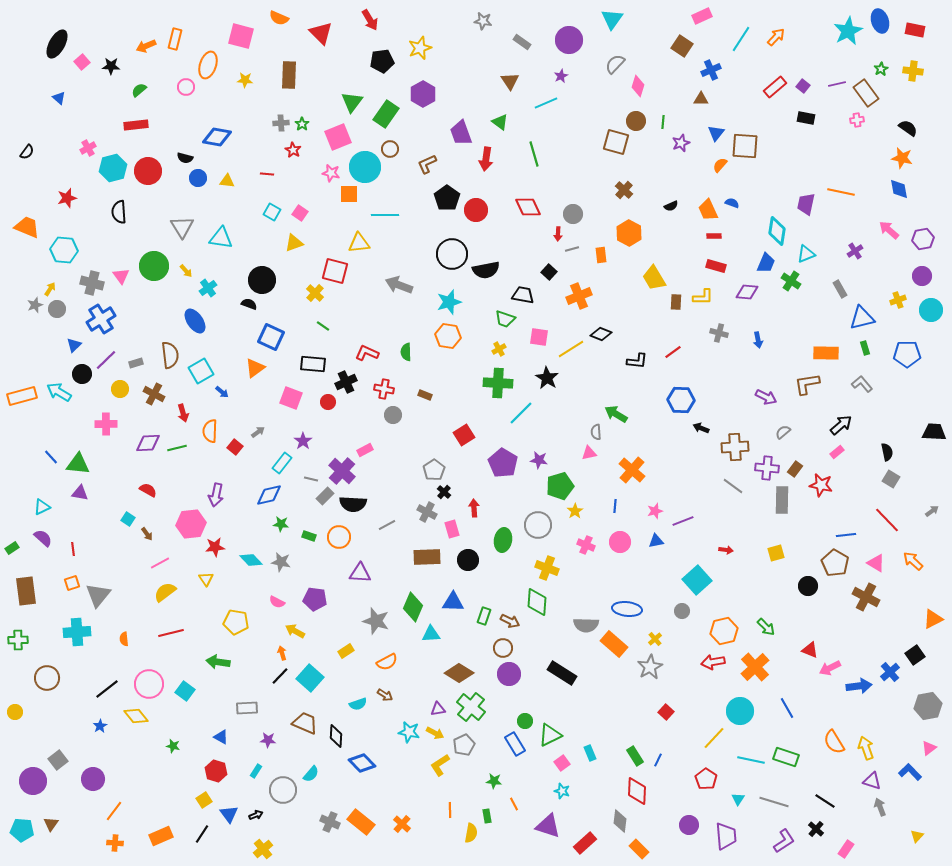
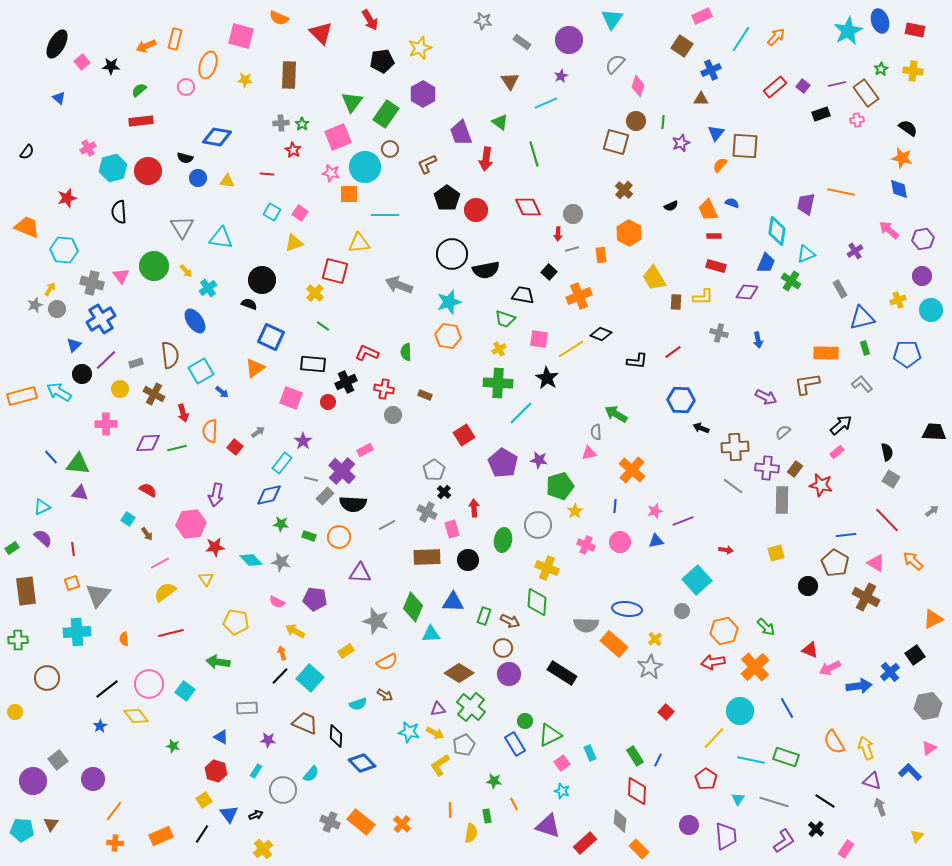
black rectangle at (806, 118): moved 15 px right, 4 px up; rotated 30 degrees counterclockwise
red rectangle at (136, 125): moved 5 px right, 4 px up
pink square at (539, 337): moved 2 px down
